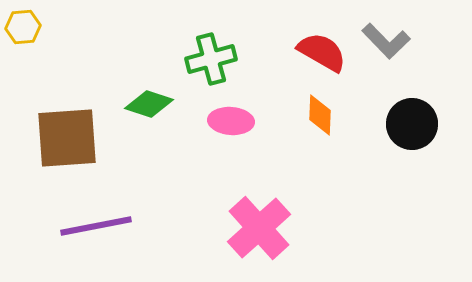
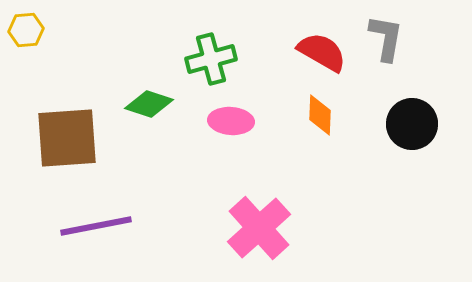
yellow hexagon: moved 3 px right, 3 px down
gray L-shape: moved 3 px up; rotated 126 degrees counterclockwise
